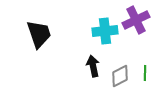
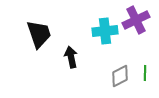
black arrow: moved 22 px left, 9 px up
